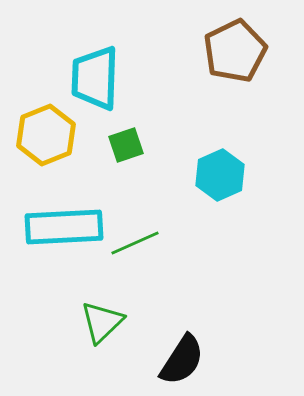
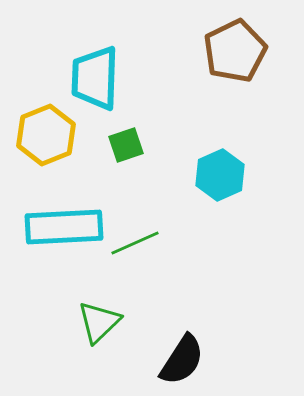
green triangle: moved 3 px left
